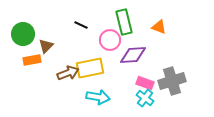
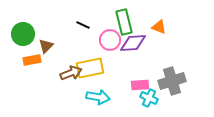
black line: moved 2 px right
purple diamond: moved 12 px up
brown arrow: moved 3 px right
pink rectangle: moved 5 px left, 2 px down; rotated 24 degrees counterclockwise
cyan cross: moved 4 px right; rotated 12 degrees counterclockwise
